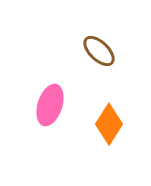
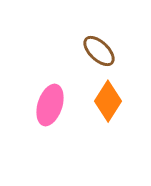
orange diamond: moved 1 px left, 23 px up
